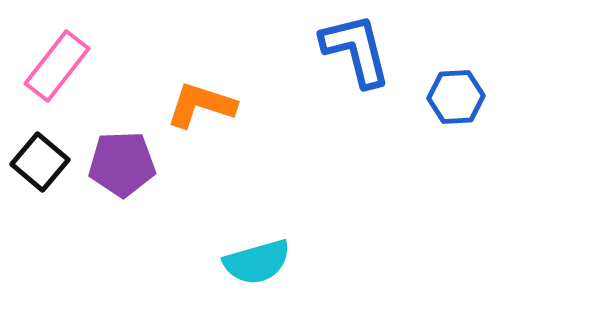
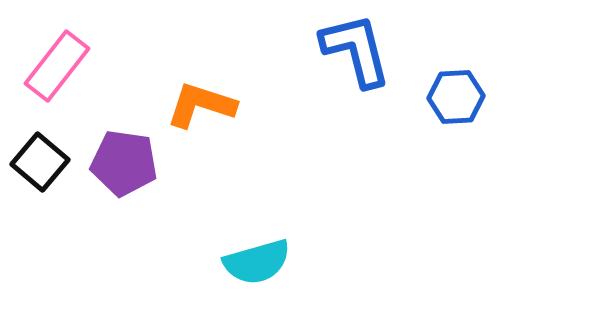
purple pentagon: moved 2 px right, 1 px up; rotated 10 degrees clockwise
